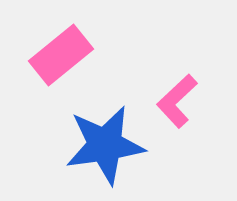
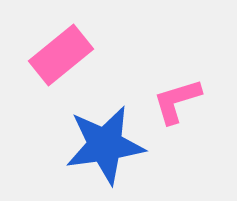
pink L-shape: rotated 26 degrees clockwise
